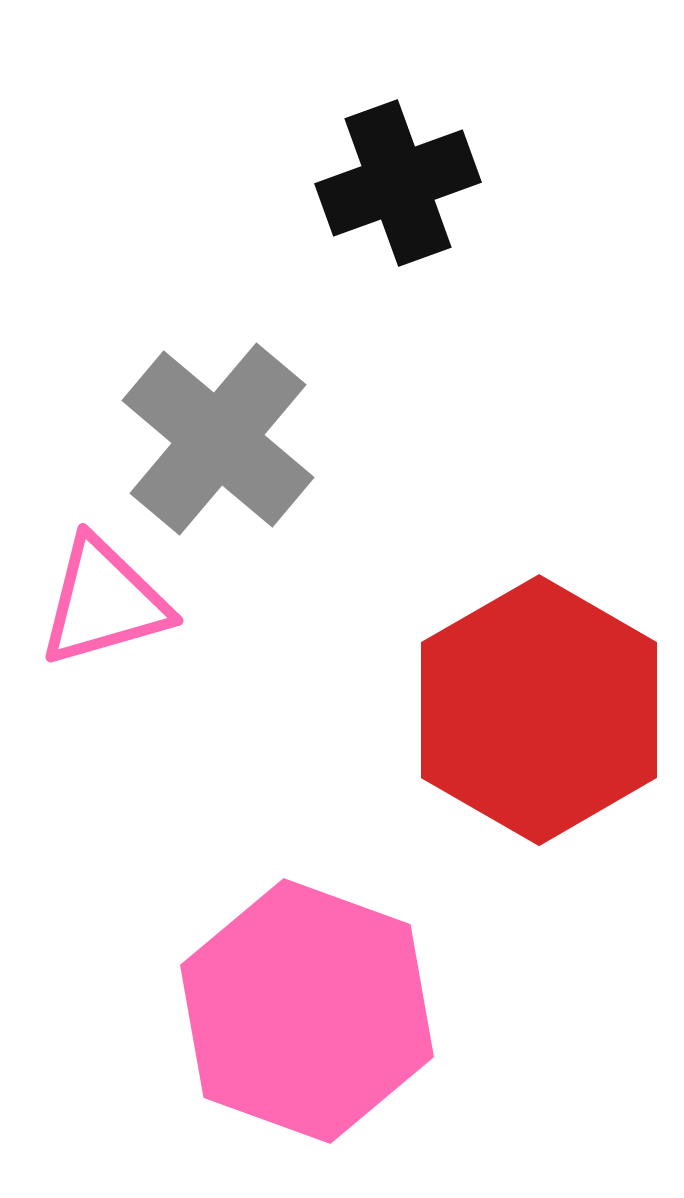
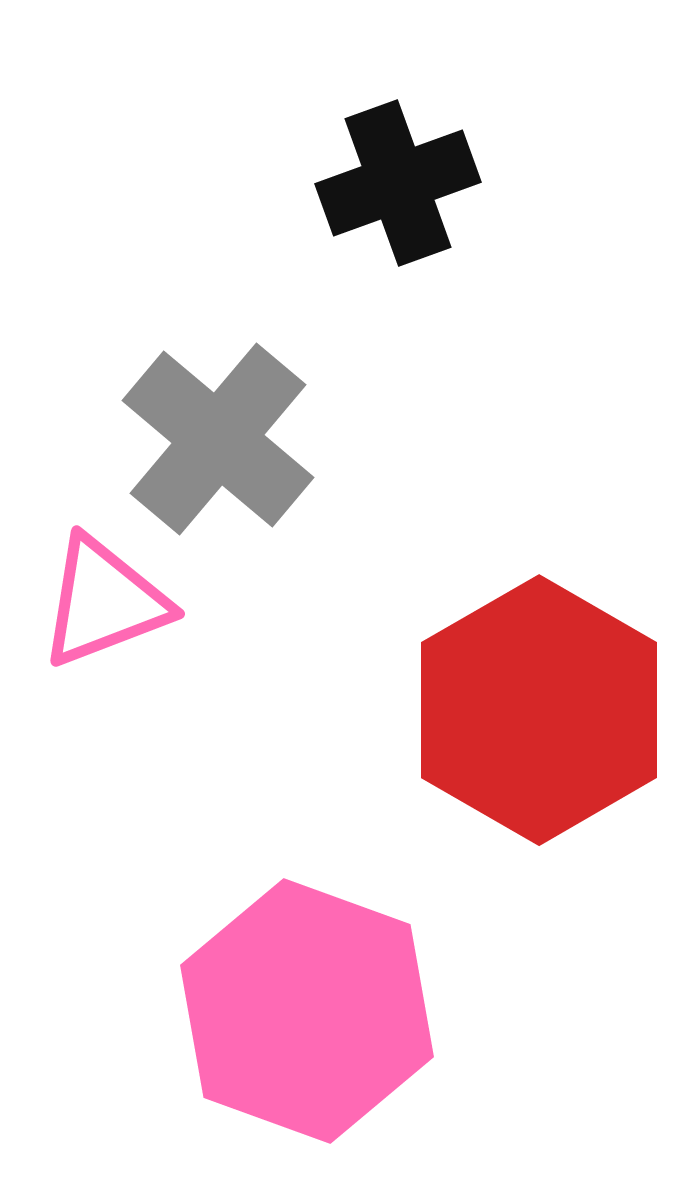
pink triangle: rotated 5 degrees counterclockwise
